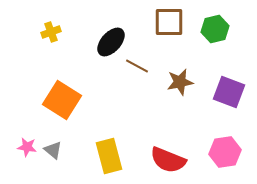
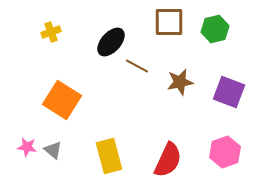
pink hexagon: rotated 12 degrees counterclockwise
red semicircle: rotated 87 degrees counterclockwise
